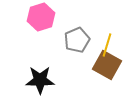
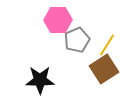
pink hexagon: moved 17 px right, 3 px down; rotated 16 degrees clockwise
yellow line: rotated 15 degrees clockwise
brown square: moved 3 px left, 4 px down; rotated 28 degrees clockwise
